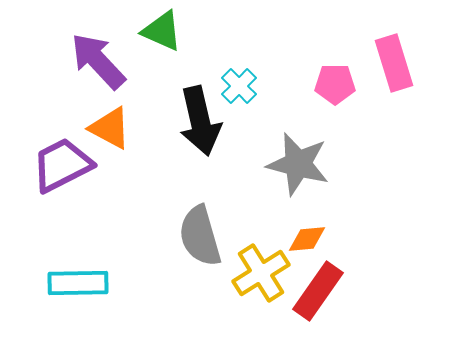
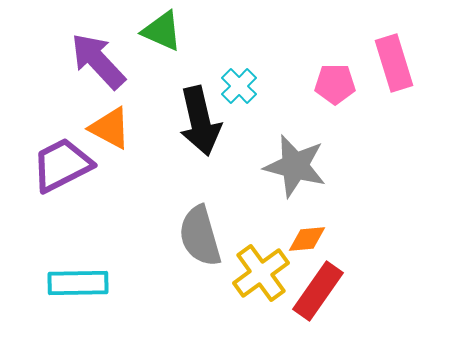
gray star: moved 3 px left, 2 px down
yellow cross: rotated 4 degrees counterclockwise
